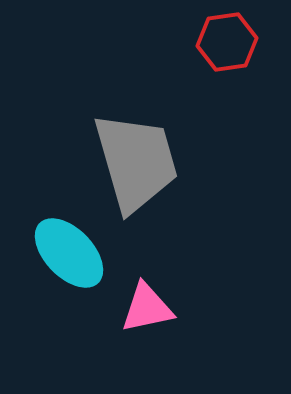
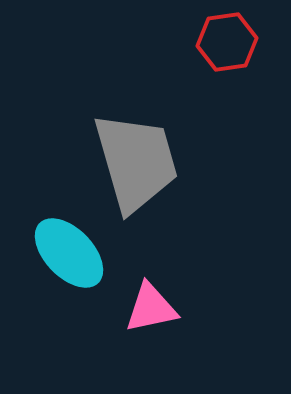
pink triangle: moved 4 px right
